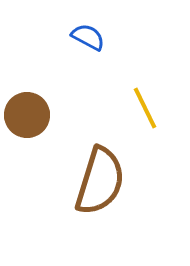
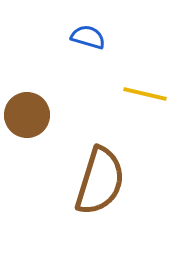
blue semicircle: rotated 12 degrees counterclockwise
yellow line: moved 14 px up; rotated 51 degrees counterclockwise
